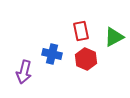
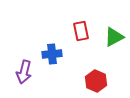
blue cross: rotated 18 degrees counterclockwise
red hexagon: moved 10 px right, 22 px down
